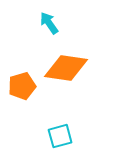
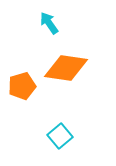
cyan square: rotated 25 degrees counterclockwise
